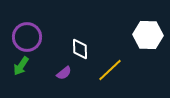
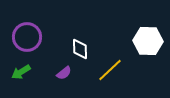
white hexagon: moved 6 px down
green arrow: moved 6 px down; rotated 24 degrees clockwise
